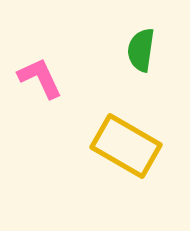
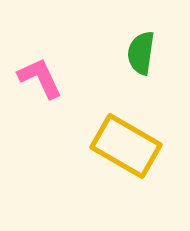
green semicircle: moved 3 px down
